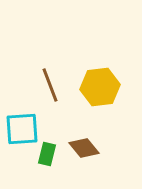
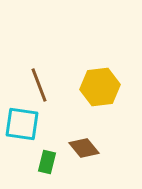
brown line: moved 11 px left
cyan square: moved 5 px up; rotated 12 degrees clockwise
green rectangle: moved 8 px down
